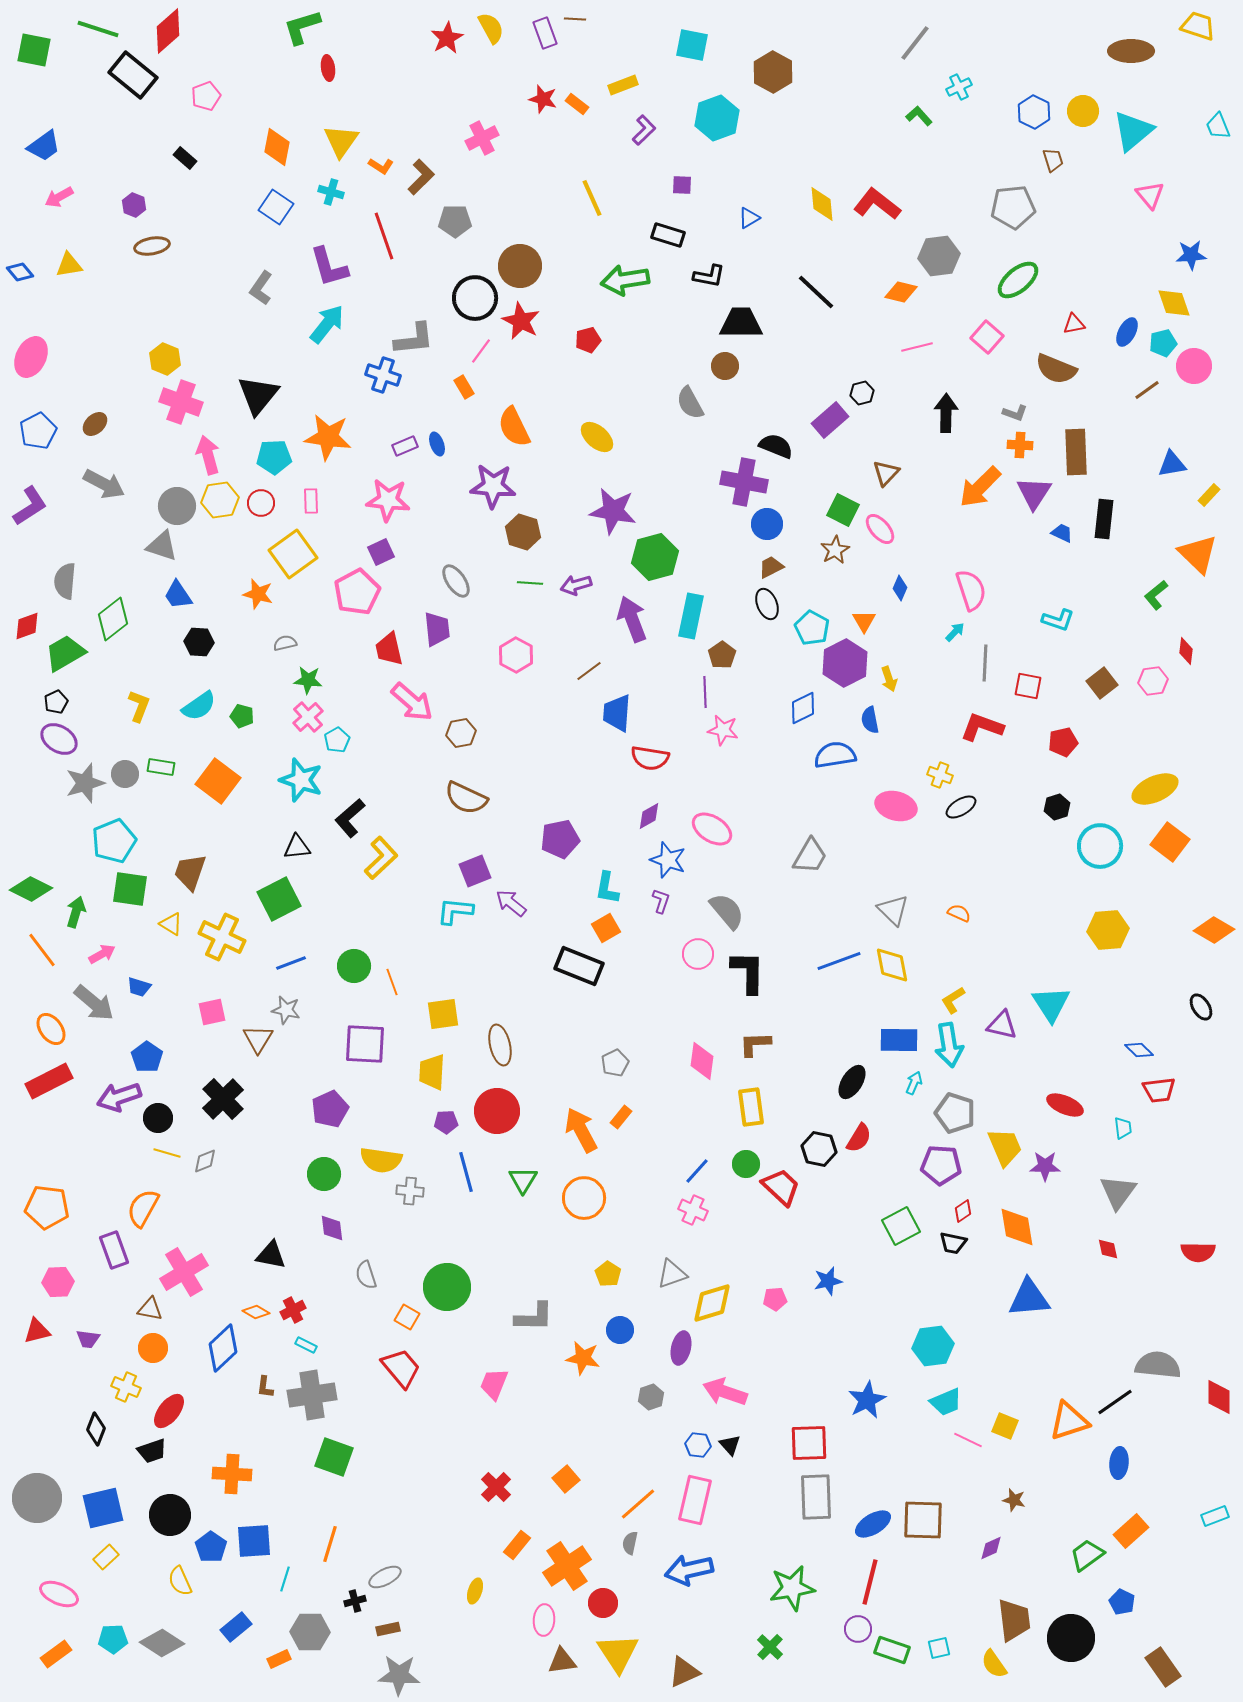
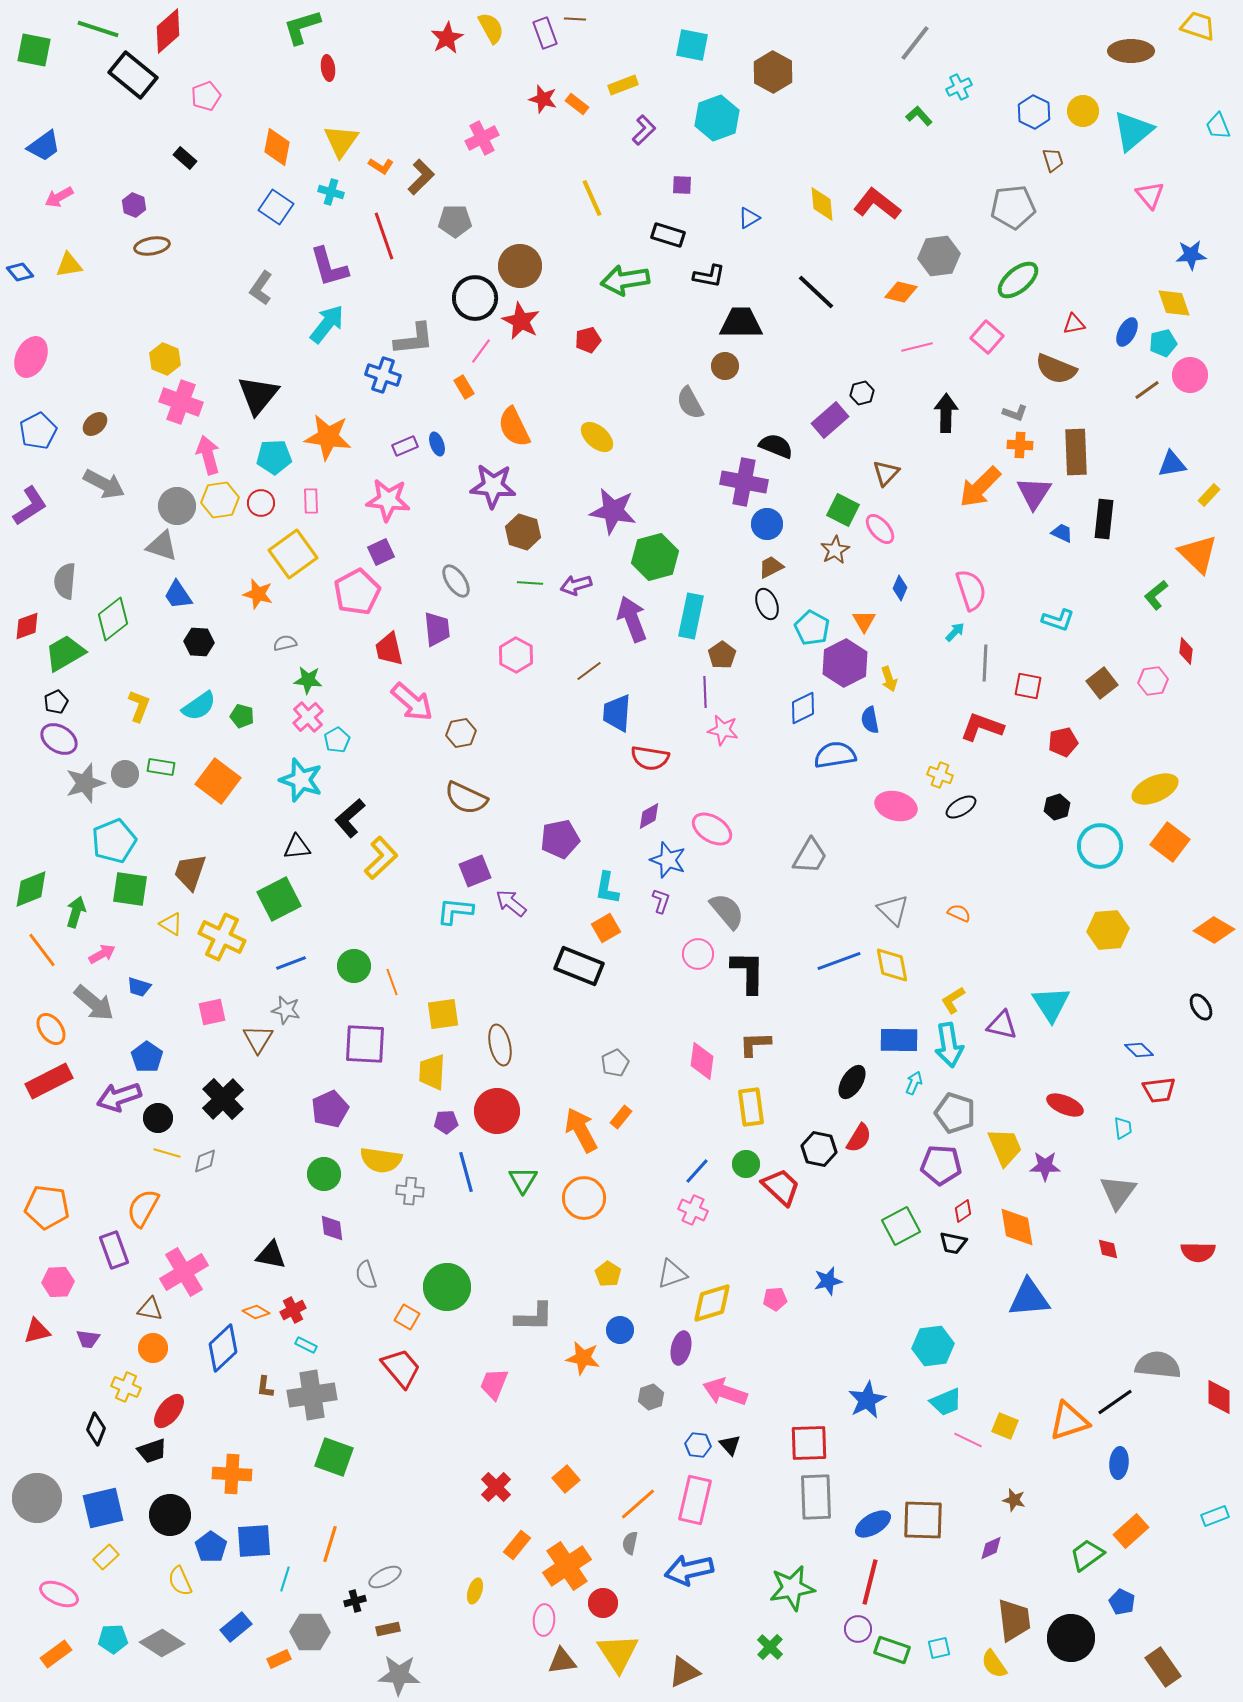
pink circle at (1194, 366): moved 4 px left, 9 px down
green diamond at (31, 889): rotated 48 degrees counterclockwise
